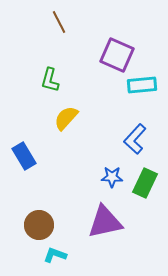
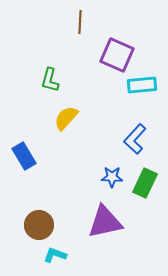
brown line: moved 21 px right; rotated 30 degrees clockwise
